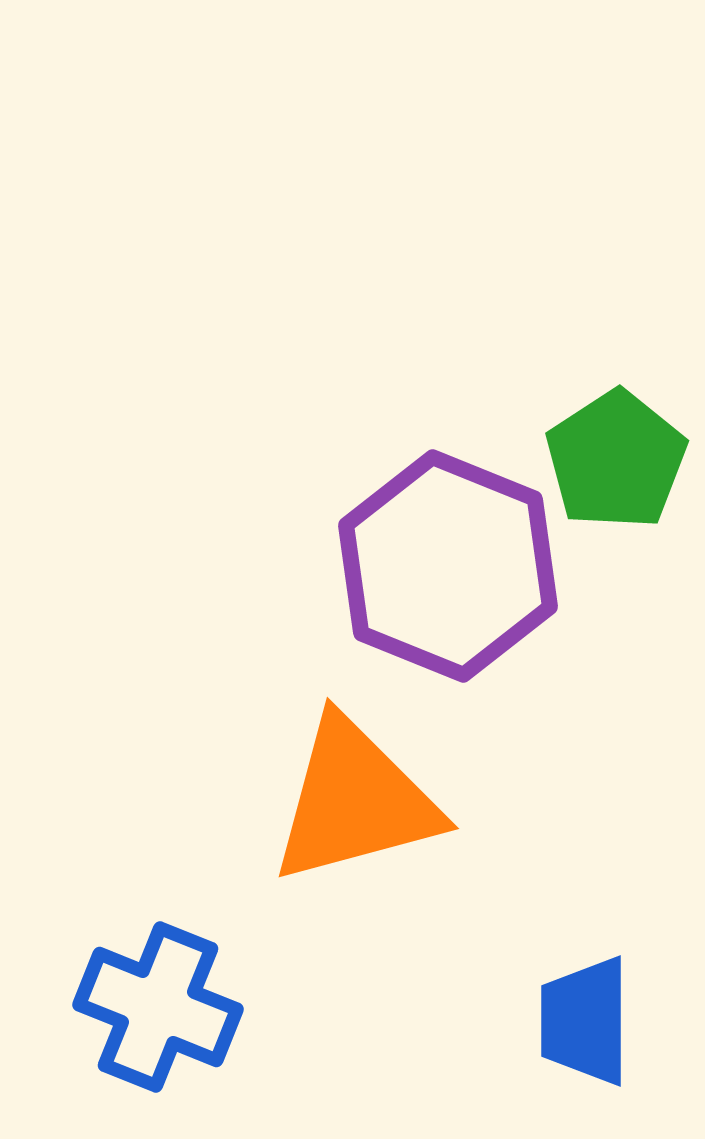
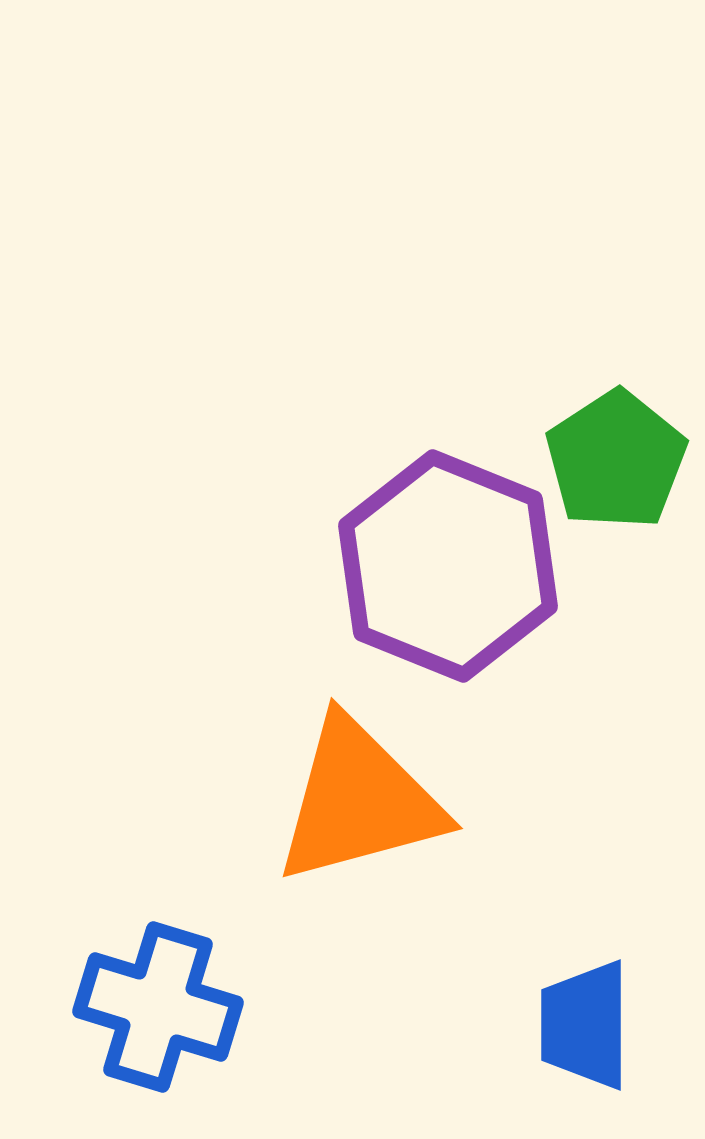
orange triangle: moved 4 px right
blue cross: rotated 5 degrees counterclockwise
blue trapezoid: moved 4 px down
